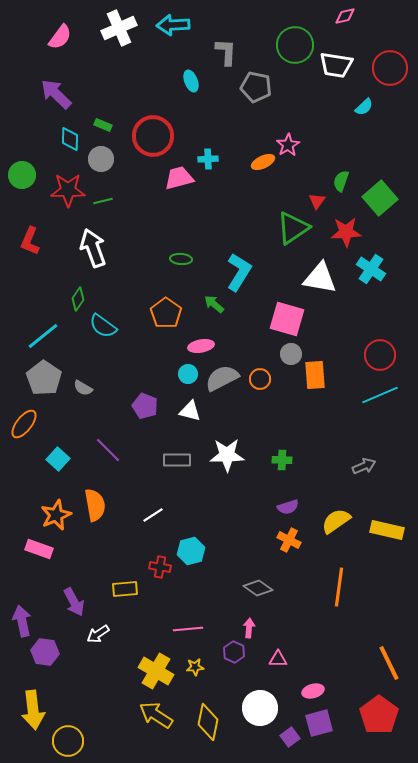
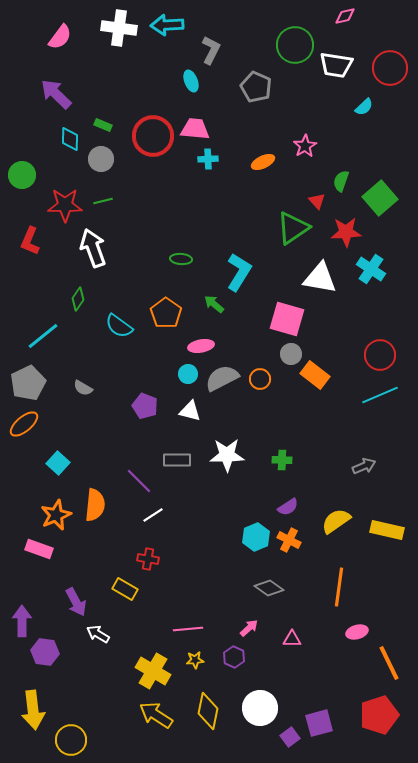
cyan arrow at (173, 25): moved 6 px left
white cross at (119, 28): rotated 32 degrees clockwise
gray L-shape at (226, 52): moved 15 px left, 2 px up; rotated 24 degrees clockwise
gray pentagon at (256, 87): rotated 12 degrees clockwise
pink star at (288, 145): moved 17 px right, 1 px down
pink trapezoid at (179, 178): moved 16 px right, 49 px up; rotated 20 degrees clockwise
red star at (68, 190): moved 3 px left, 15 px down
red triangle at (317, 201): rotated 18 degrees counterclockwise
cyan semicircle at (103, 326): moved 16 px right
orange rectangle at (315, 375): rotated 48 degrees counterclockwise
gray pentagon at (44, 378): moved 16 px left, 5 px down; rotated 12 degrees clockwise
orange ellipse at (24, 424): rotated 12 degrees clockwise
purple line at (108, 450): moved 31 px right, 31 px down
cyan square at (58, 459): moved 4 px down
orange semicircle at (95, 505): rotated 16 degrees clockwise
purple semicircle at (288, 507): rotated 15 degrees counterclockwise
cyan hexagon at (191, 551): moved 65 px right, 14 px up; rotated 8 degrees counterclockwise
red cross at (160, 567): moved 12 px left, 8 px up
gray diamond at (258, 588): moved 11 px right
yellow rectangle at (125, 589): rotated 35 degrees clockwise
purple arrow at (74, 602): moved 2 px right
purple arrow at (22, 621): rotated 12 degrees clockwise
pink arrow at (249, 628): rotated 42 degrees clockwise
white arrow at (98, 634): rotated 65 degrees clockwise
purple hexagon at (234, 652): moved 5 px down
pink triangle at (278, 659): moved 14 px right, 20 px up
yellow star at (195, 667): moved 7 px up
yellow cross at (156, 671): moved 3 px left
pink ellipse at (313, 691): moved 44 px right, 59 px up
red pentagon at (379, 715): rotated 18 degrees clockwise
yellow diamond at (208, 722): moved 11 px up
yellow circle at (68, 741): moved 3 px right, 1 px up
